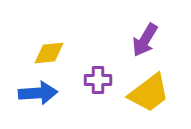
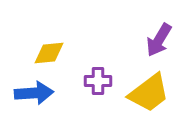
purple arrow: moved 14 px right
purple cross: moved 1 px down
blue arrow: moved 4 px left
